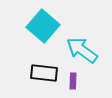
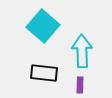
cyan arrow: moved 1 px down; rotated 52 degrees clockwise
purple rectangle: moved 7 px right, 4 px down
